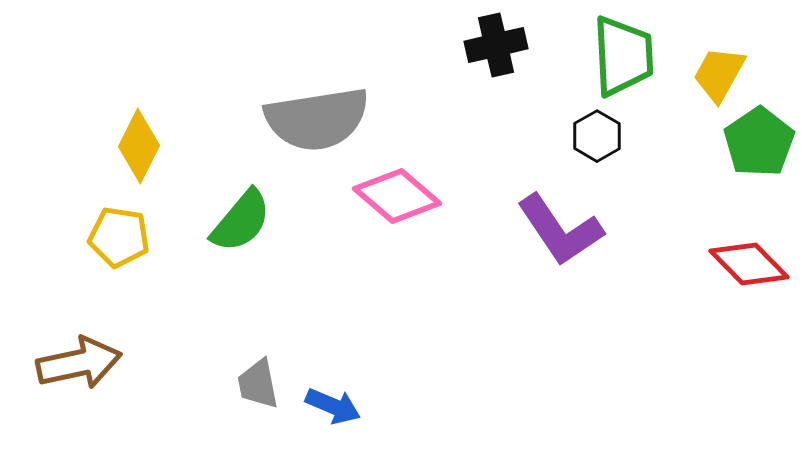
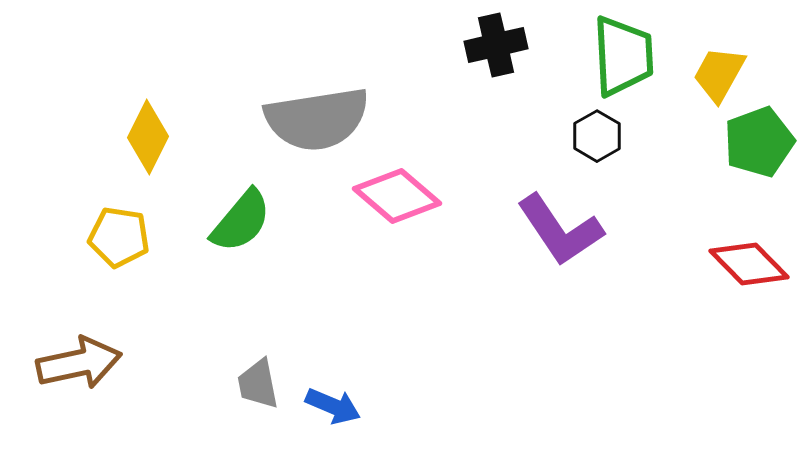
green pentagon: rotated 14 degrees clockwise
yellow diamond: moved 9 px right, 9 px up
